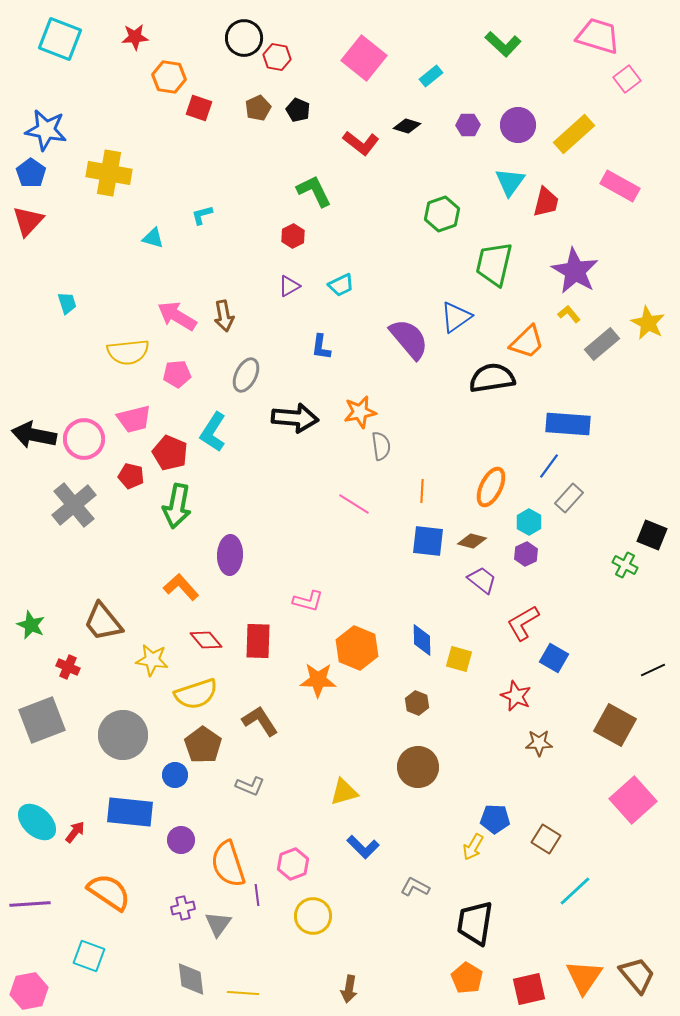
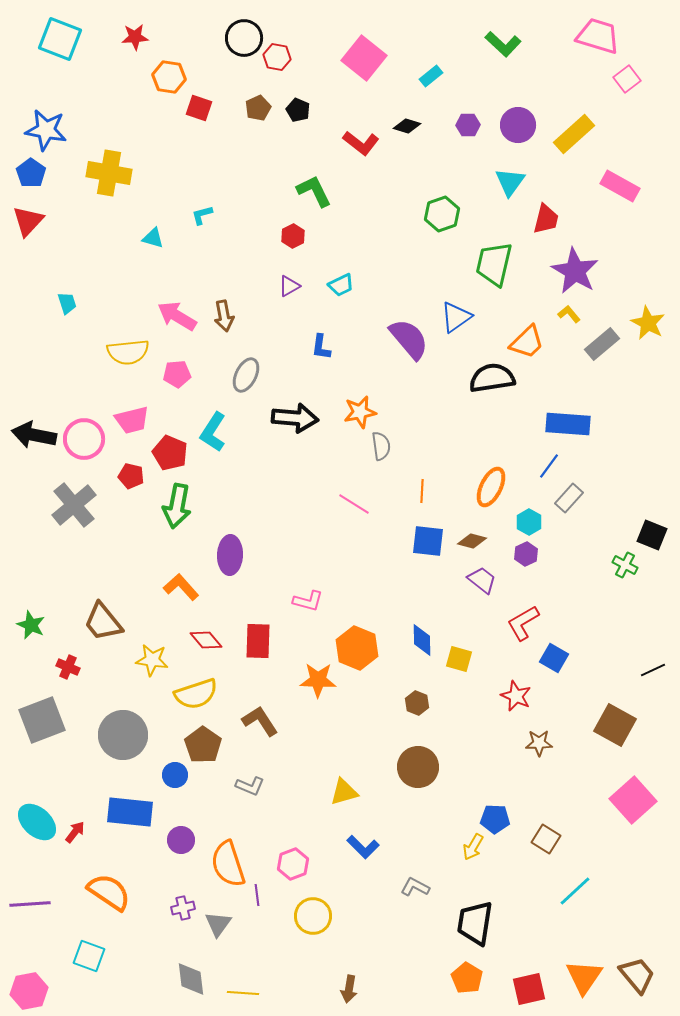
red trapezoid at (546, 202): moved 17 px down
pink trapezoid at (134, 419): moved 2 px left, 1 px down
